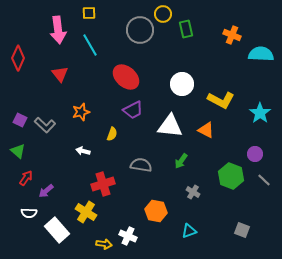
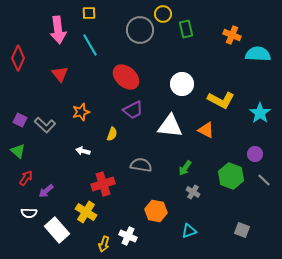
cyan semicircle: moved 3 px left
green arrow: moved 4 px right, 7 px down
yellow arrow: rotated 98 degrees clockwise
